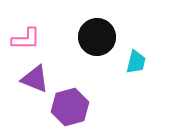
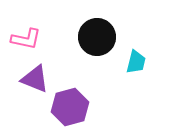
pink L-shape: rotated 12 degrees clockwise
